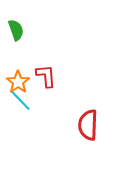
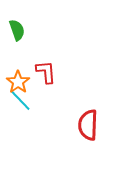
green semicircle: moved 1 px right
red L-shape: moved 4 px up
